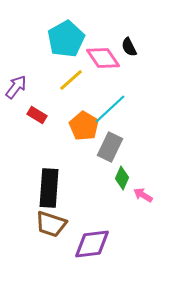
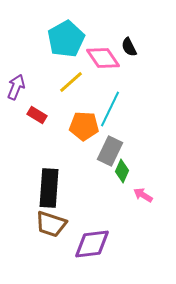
yellow line: moved 2 px down
purple arrow: rotated 15 degrees counterclockwise
cyan line: rotated 21 degrees counterclockwise
orange pentagon: rotated 28 degrees counterclockwise
gray rectangle: moved 4 px down
green diamond: moved 7 px up
